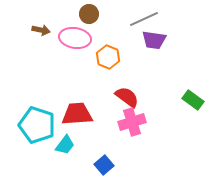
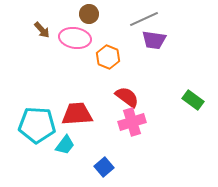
brown arrow: moved 1 px right; rotated 36 degrees clockwise
cyan pentagon: rotated 15 degrees counterclockwise
blue square: moved 2 px down
